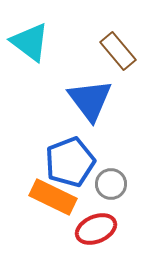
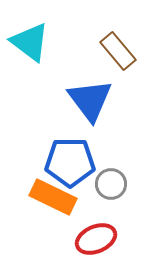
blue pentagon: rotated 21 degrees clockwise
red ellipse: moved 10 px down
